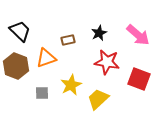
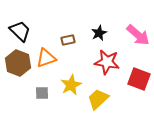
brown hexagon: moved 2 px right, 3 px up
